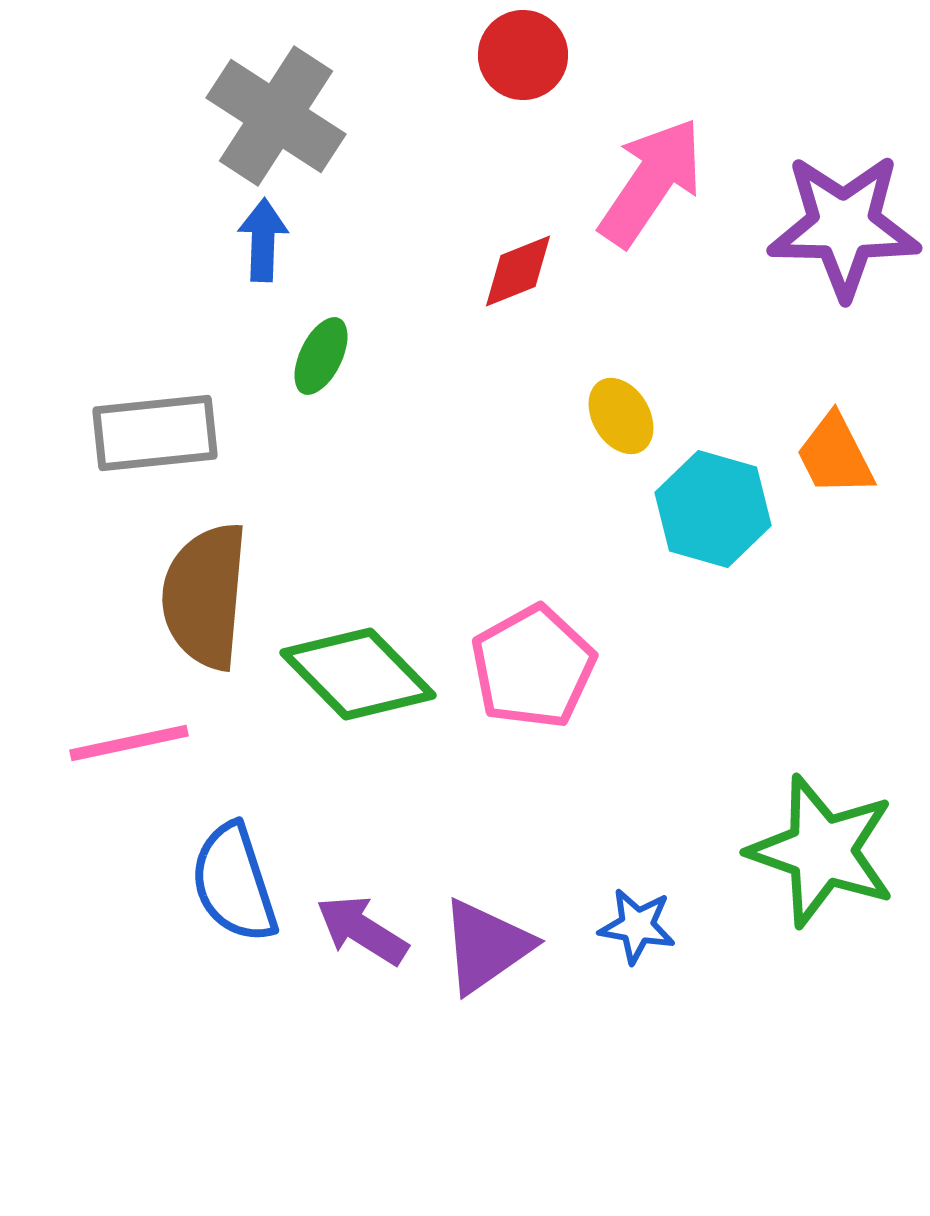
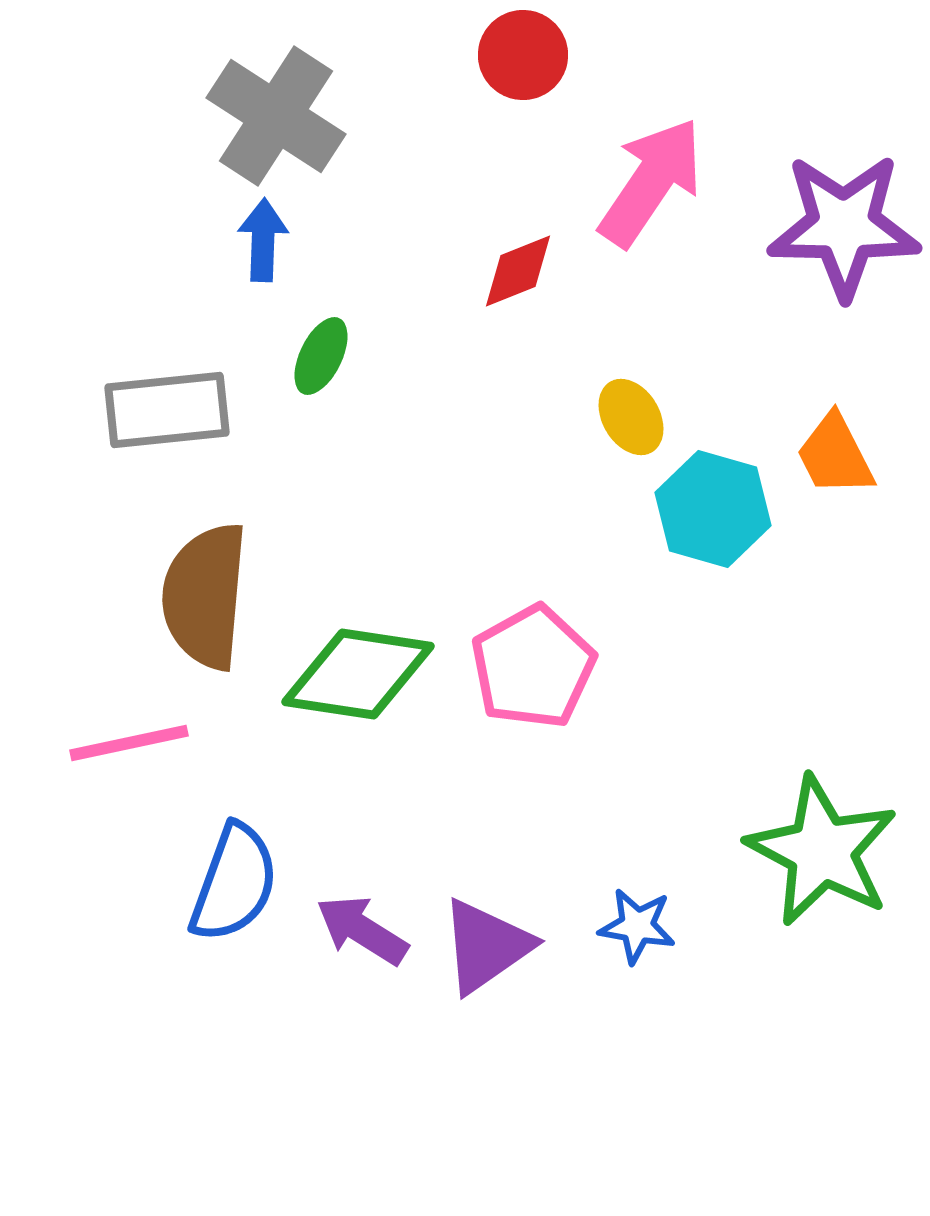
yellow ellipse: moved 10 px right, 1 px down
gray rectangle: moved 12 px right, 23 px up
green diamond: rotated 37 degrees counterclockwise
green star: rotated 9 degrees clockwise
blue semicircle: rotated 142 degrees counterclockwise
